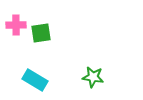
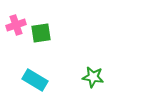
pink cross: rotated 18 degrees counterclockwise
